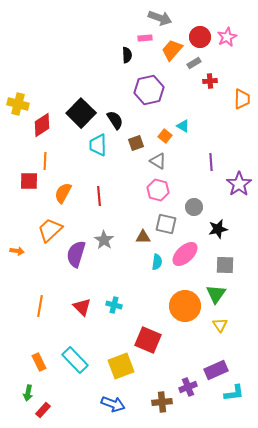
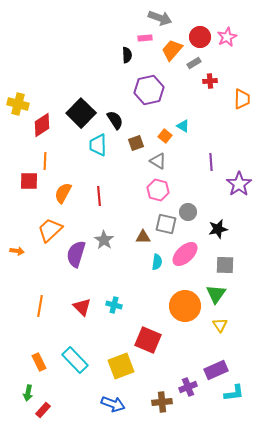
gray circle at (194, 207): moved 6 px left, 5 px down
